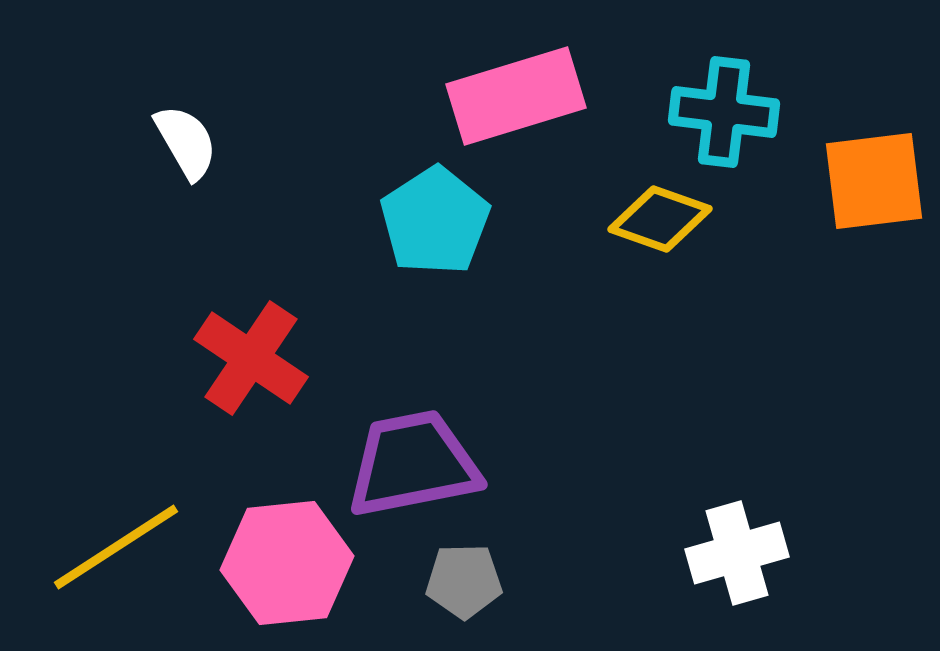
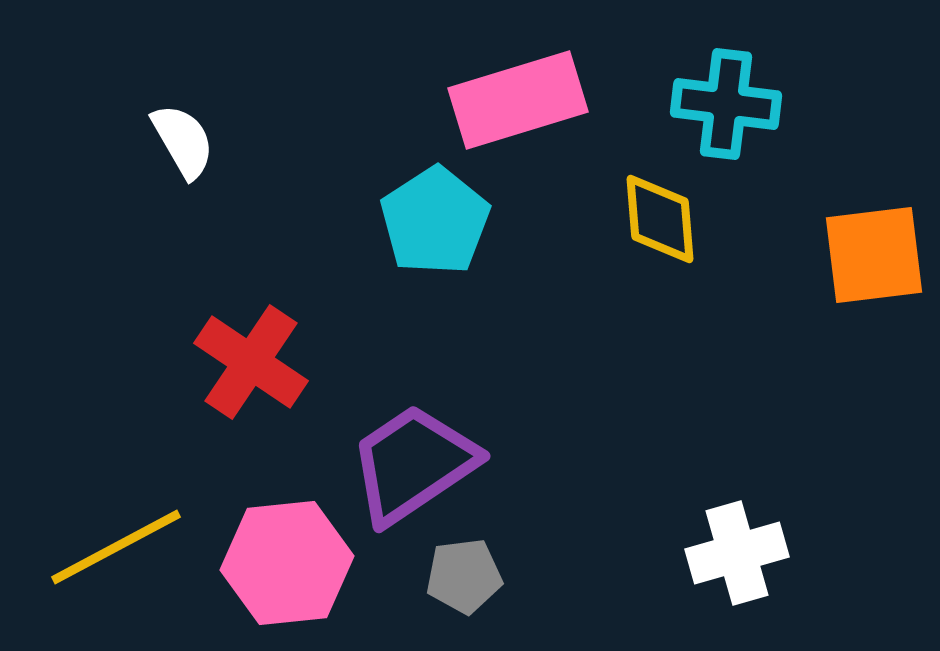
pink rectangle: moved 2 px right, 4 px down
cyan cross: moved 2 px right, 8 px up
white semicircle: moved 3 px left, 1 px up
orange square: moved 74 px down
yellow diamond: rotated 66 degrees clockwise
red cross: moved 4 px down
purple trapezoid: rotated 23 degrees counterclockwise
yellow line: rotated 5 degrees clockwise
gray pentagon: moved 5 px up; rotated 6 degrees counterclockwise
